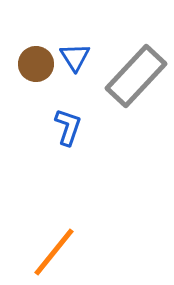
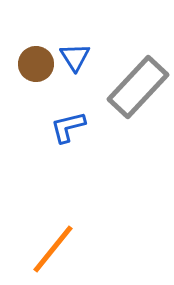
gray rectangle: moved 2 px right, 11 px down
blue L-shape: rotated 123 degrees counterclockwise
orange line: moved 1 px left, 3 px up
